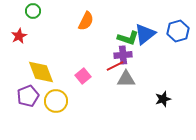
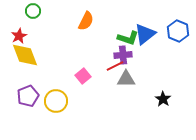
blue hexagon: rotated 20 degrees counterclockwise
yellow diamond: moved 16 px left, 17 px up
black star: rotated 21 degrees counterclockwise
